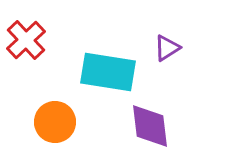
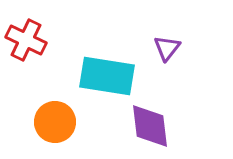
red cross: rotated 21 degrees counterclockwise
purple triangle: rotated 20 degrees counterclockwise
cyan rectangle: moved 1 px left, 4 px down
